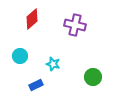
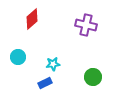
purple cross: moved 11 px right
cyan circle: moved 2 px left, 1 px down
cyan star: rotated 24 degrees counterclockwise
blue rectangle: moved 9 px right, 2 px up
